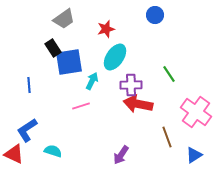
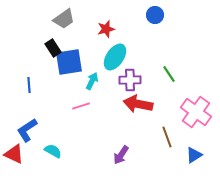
purple cross: moved 1 px left, 5 px up
cyan semicircle: rotated 12 degrees clockwise
